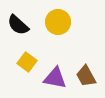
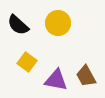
yellow circle: moved 1 px down
purple triangle: moved 1 px right, 2 px down
